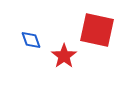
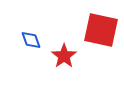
red square: moved 4 px right
